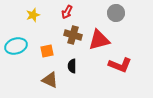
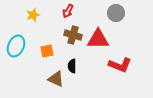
red arrow: moved 1 px right, 1 px up
red triangle: moved 1 px left, 1 px up; rotated 15 degrees clockwise
cyan ellipse: rotated 50 degrees counterclockwise
brown triangle: moved 6 px right, 1 px up
